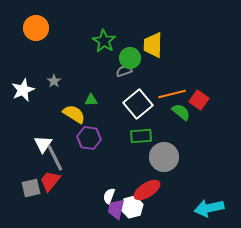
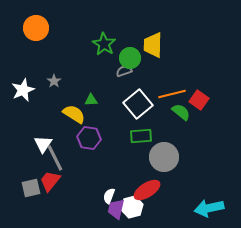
green star: moved 3 px down
